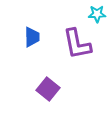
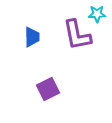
purple L-shape: moved 9 px up
purple square: rotated 25 degrees clockwise
